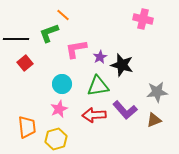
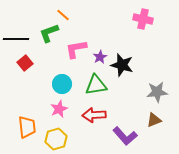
green triangle: moved 2 px left, 1 px up
purple L-shape: moved 26 px down
